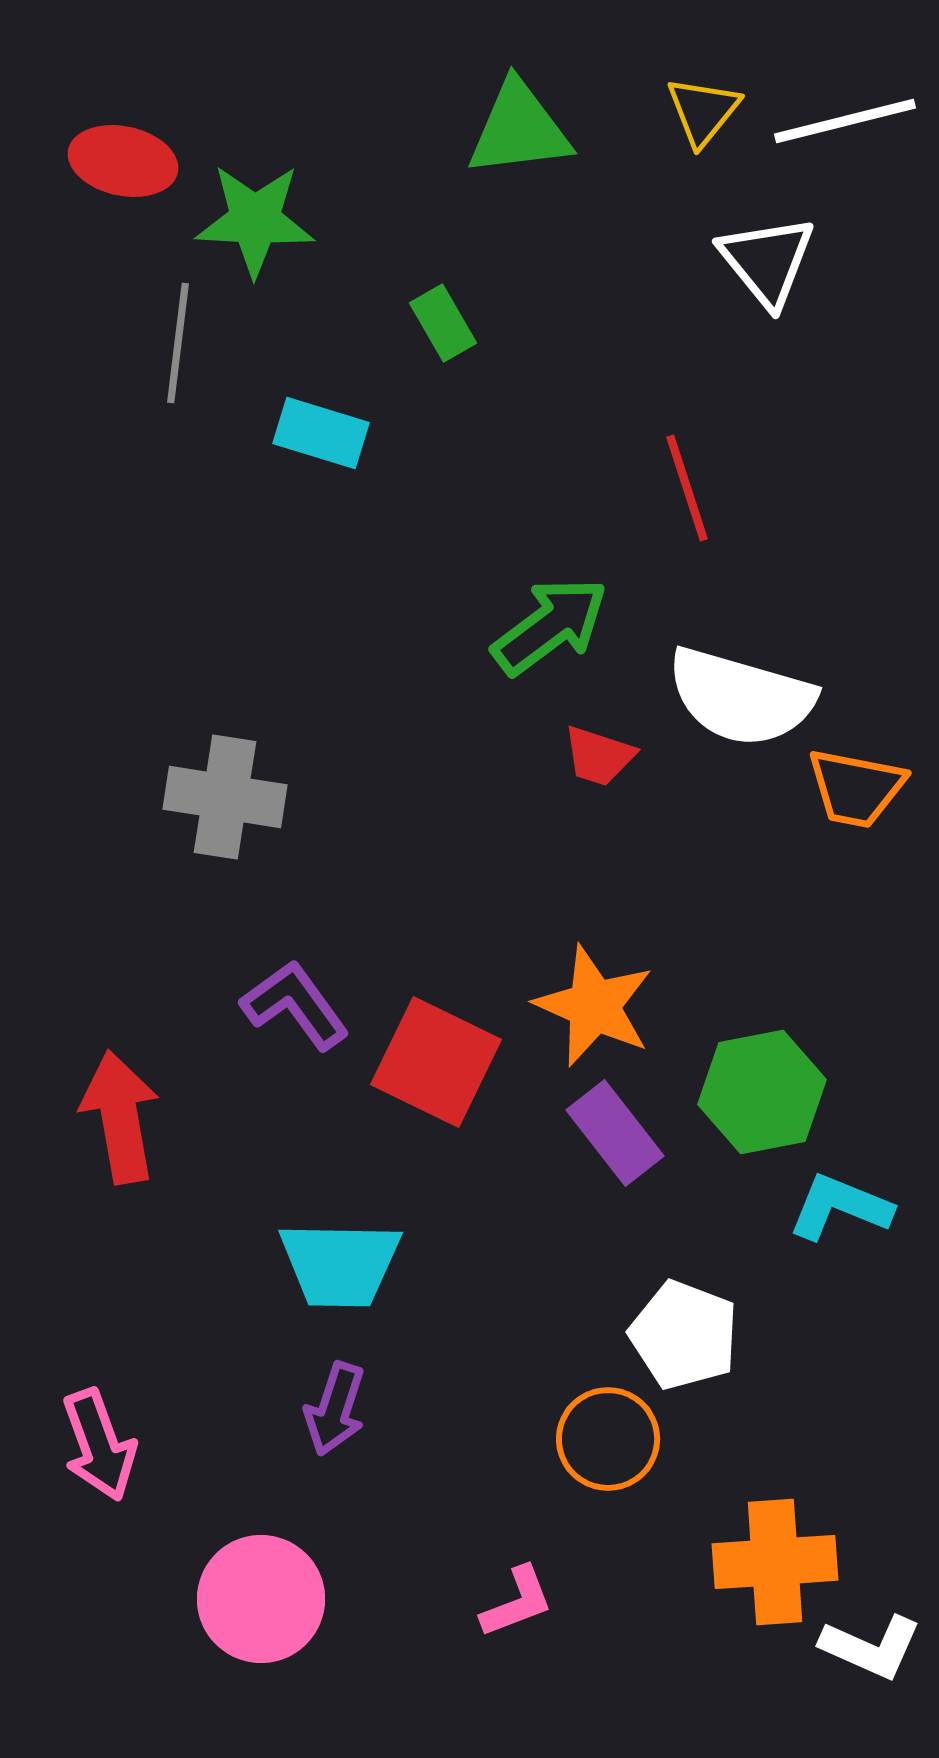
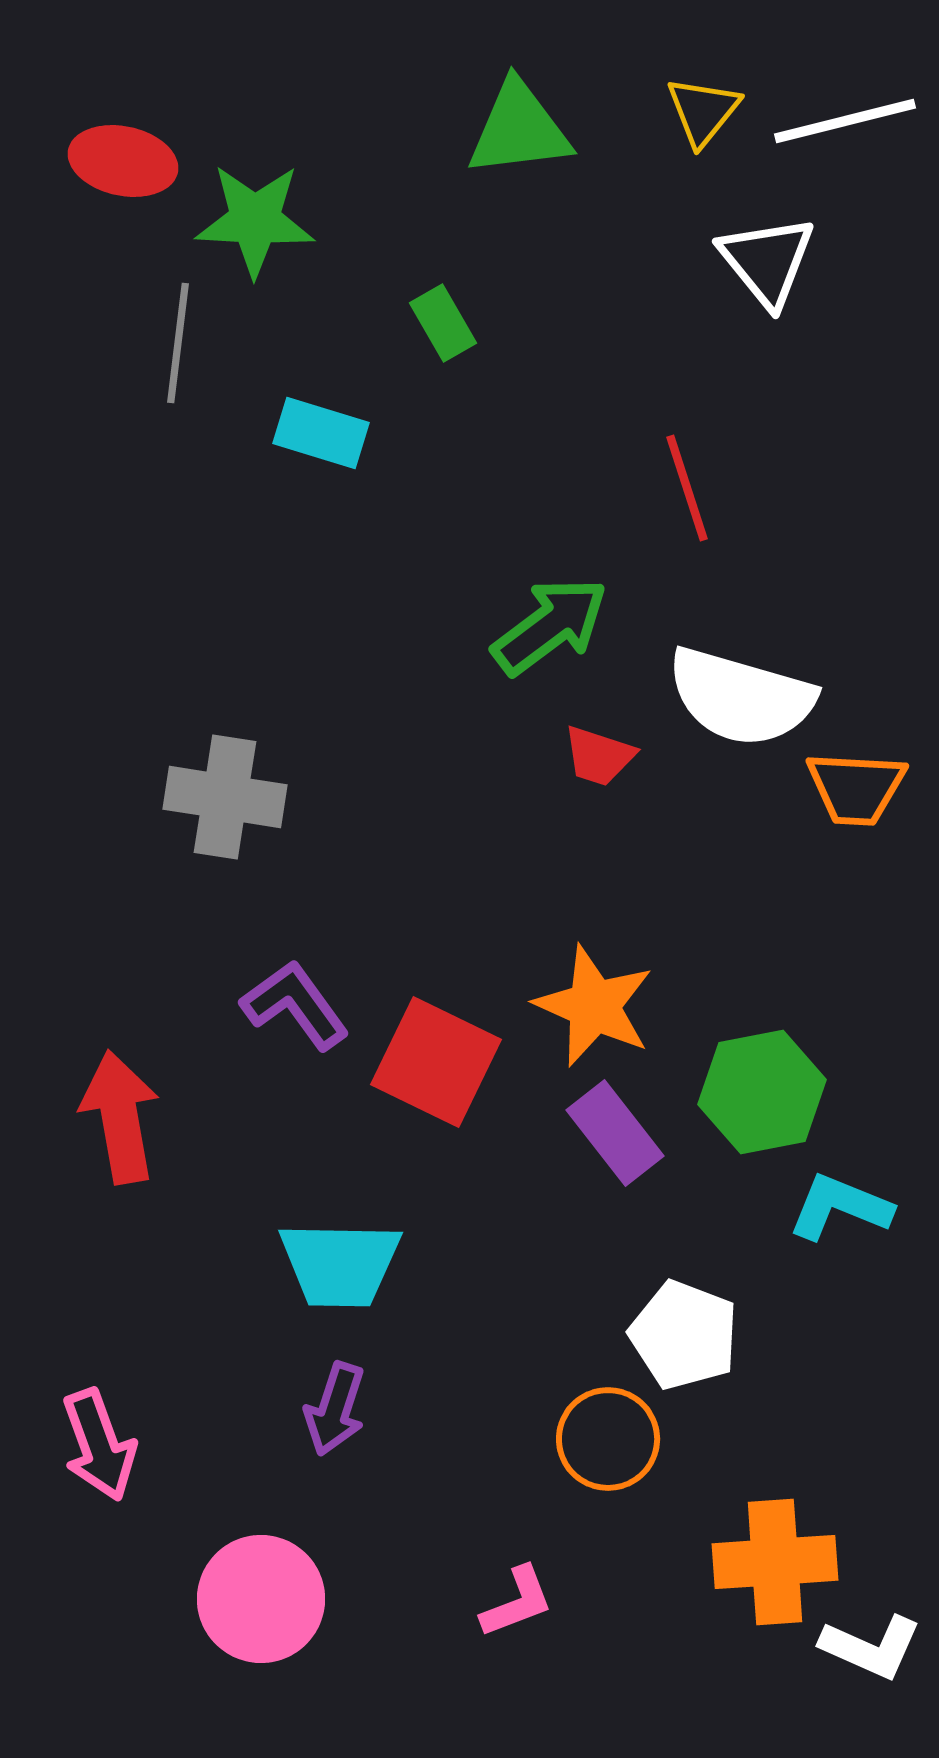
orange trapezoid: rotated 8 degrees counterclockwise
